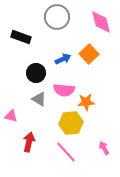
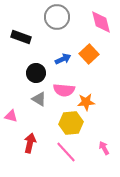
red arrow: moved 1 px right, 1 px down
